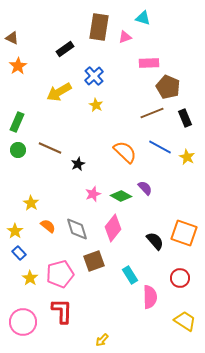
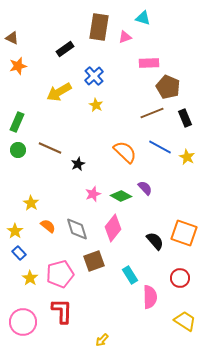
orange star at (18, 66): rotated 18 degrees clockwise
